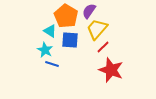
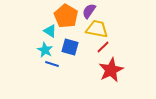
yellow trapezoid: rotated 60 degrees clockwise
blue square: moved 7 px down; rotated 12 degrees clockwise
red star: rotated 25 degrees clockwise
